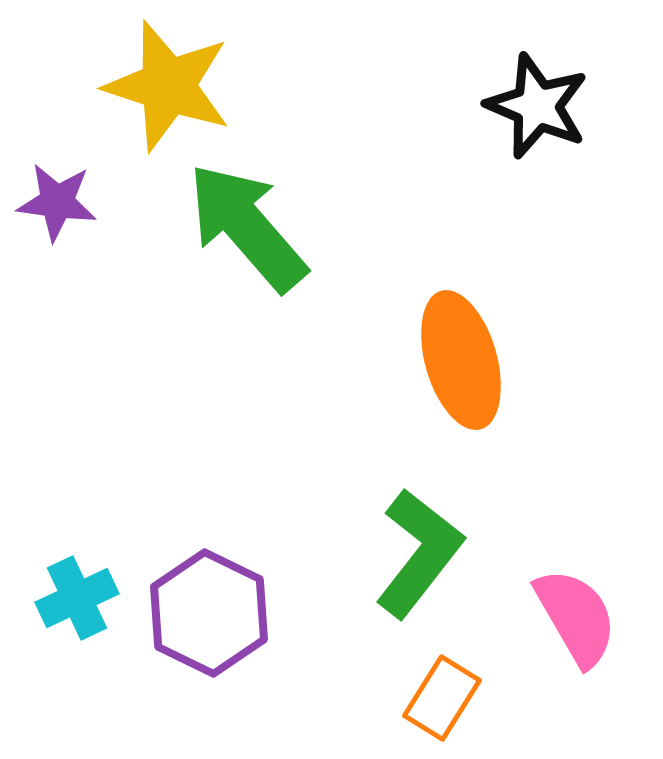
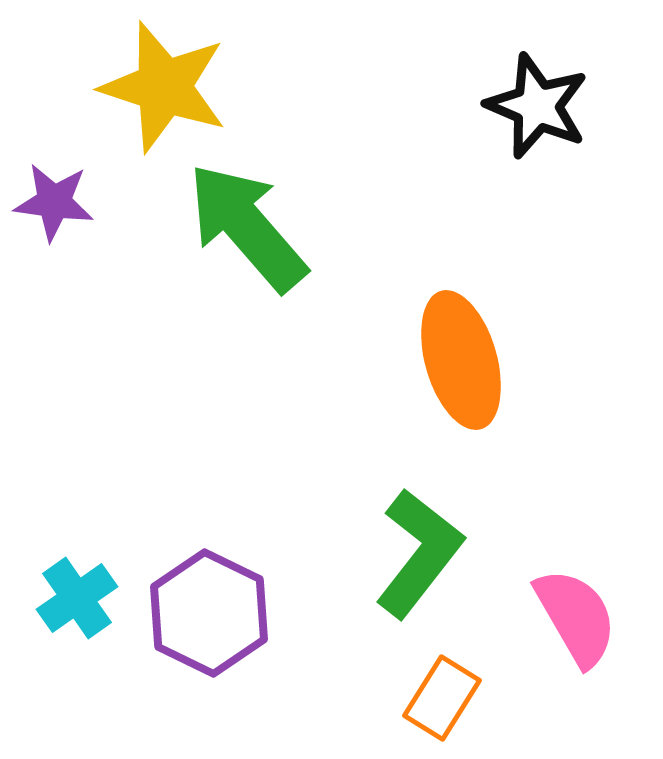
yellow star: moved 4 px left, 1 px down
purple star: moved 3 px left
cyan cross: rotated 10 degrees counterclockwise
